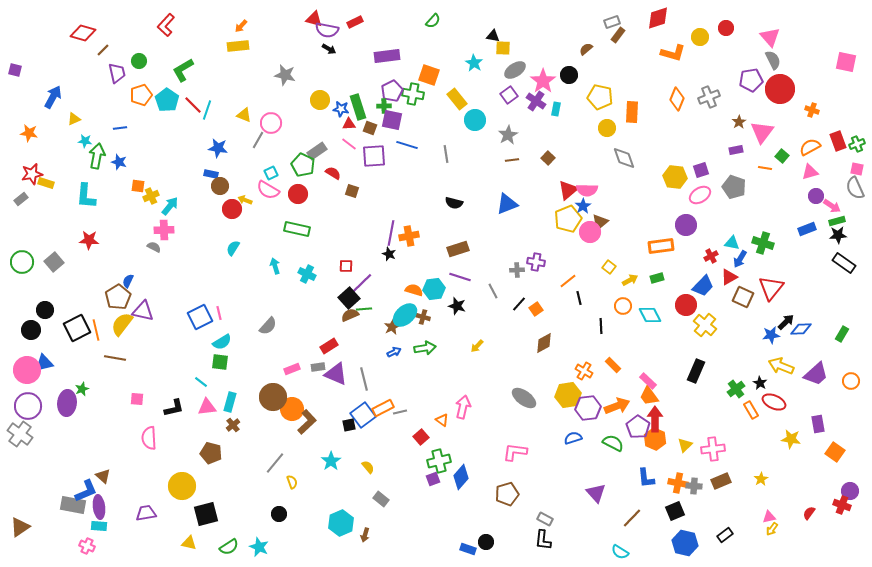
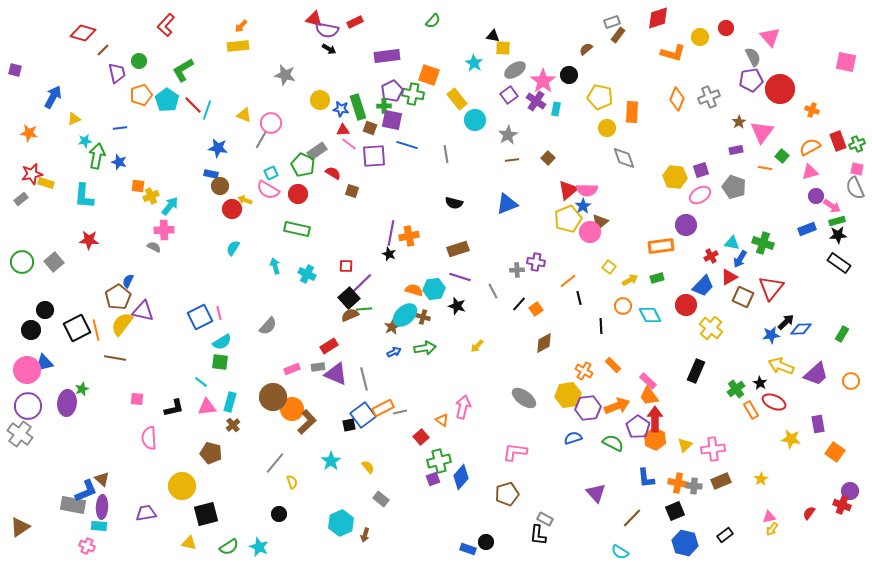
gray semicircle at (773, 60): moved 20 px left, 3 px up
red triangle at (349, 124): moved 6 px left, 6 px down
gray line at (258, 140): moved 3 px right
cyan star at (85, 141): rotated 16 degrees counterclockwise
cyan L-shape at (86, 196): moved 2 px left
black rectangle at (844, 263): moved 5 px left
yellow cross at (705, 325): moved 6 px right, 3 px down
brown triangle at (103, 476): moved 1 px left, 3 px down
purple ellipse at (99, 507): moved 3 px right; rotated 10 degrees clockwise
black L-shape at (543, 540): moved 5 px left, 5 px up
